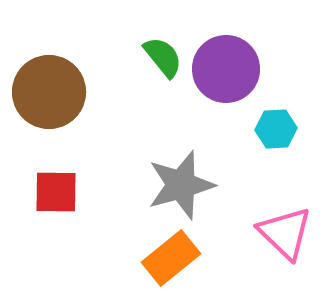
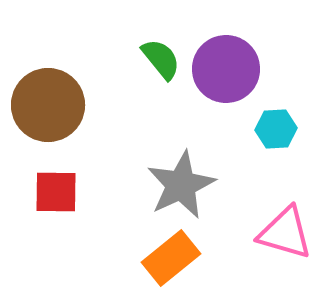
green semicircle: moved 2 px left, 2 px down
brown circle: moved 1 px left, 13 px down
gray star: rotated 10 degrees counterclockwise
pink triangle: rotated 28 degrees counterclockwise
